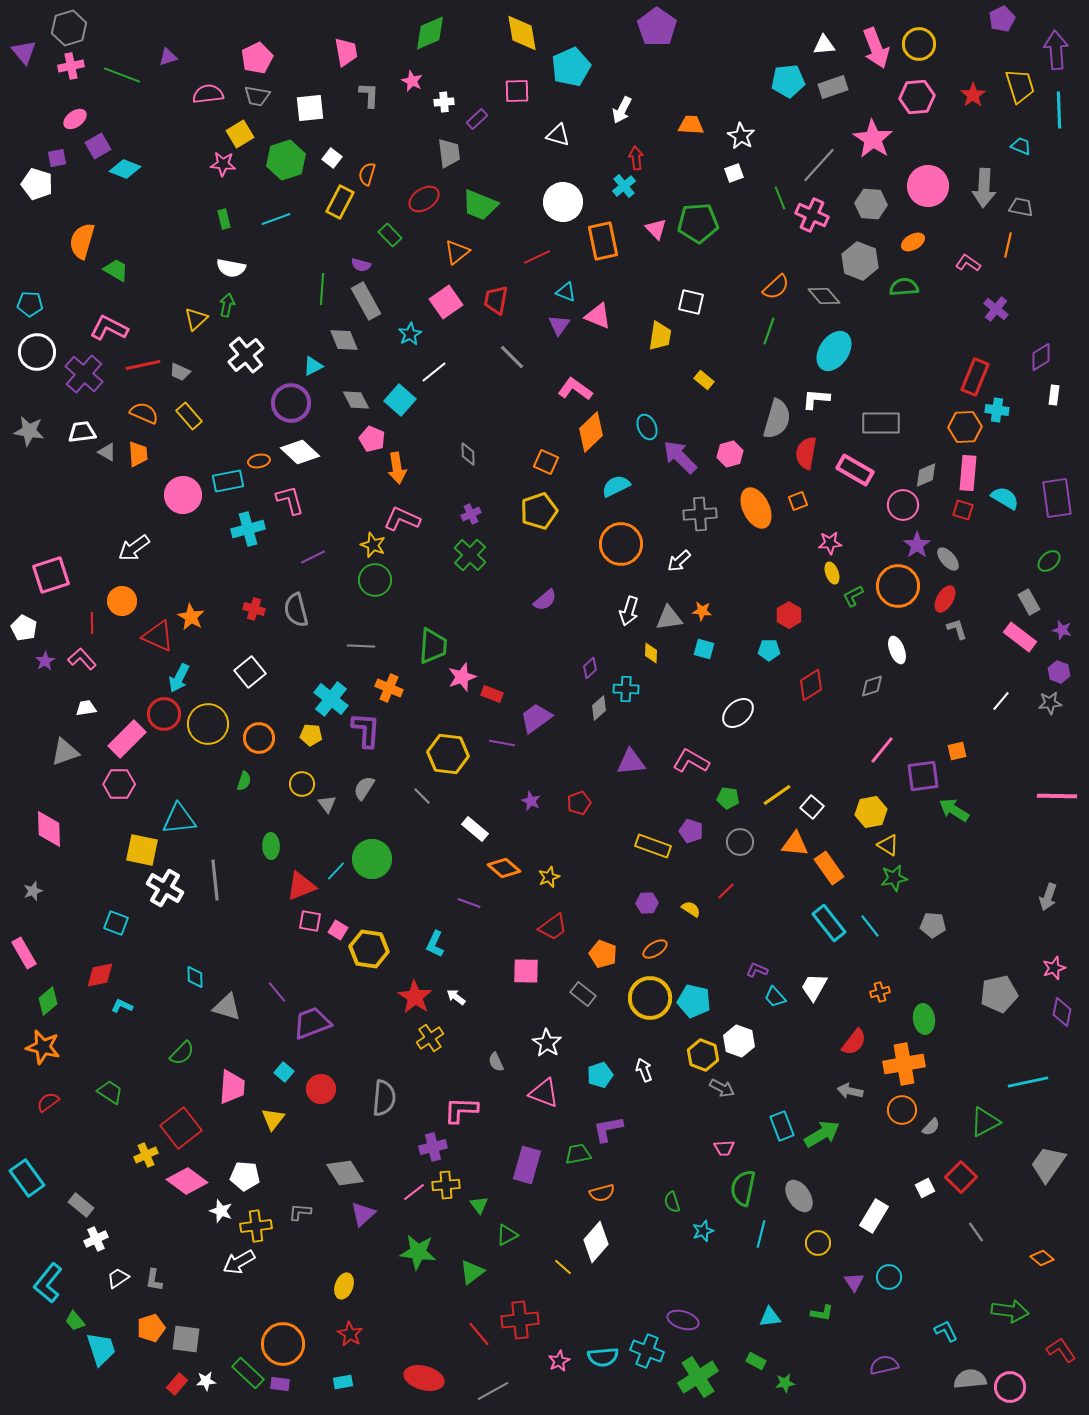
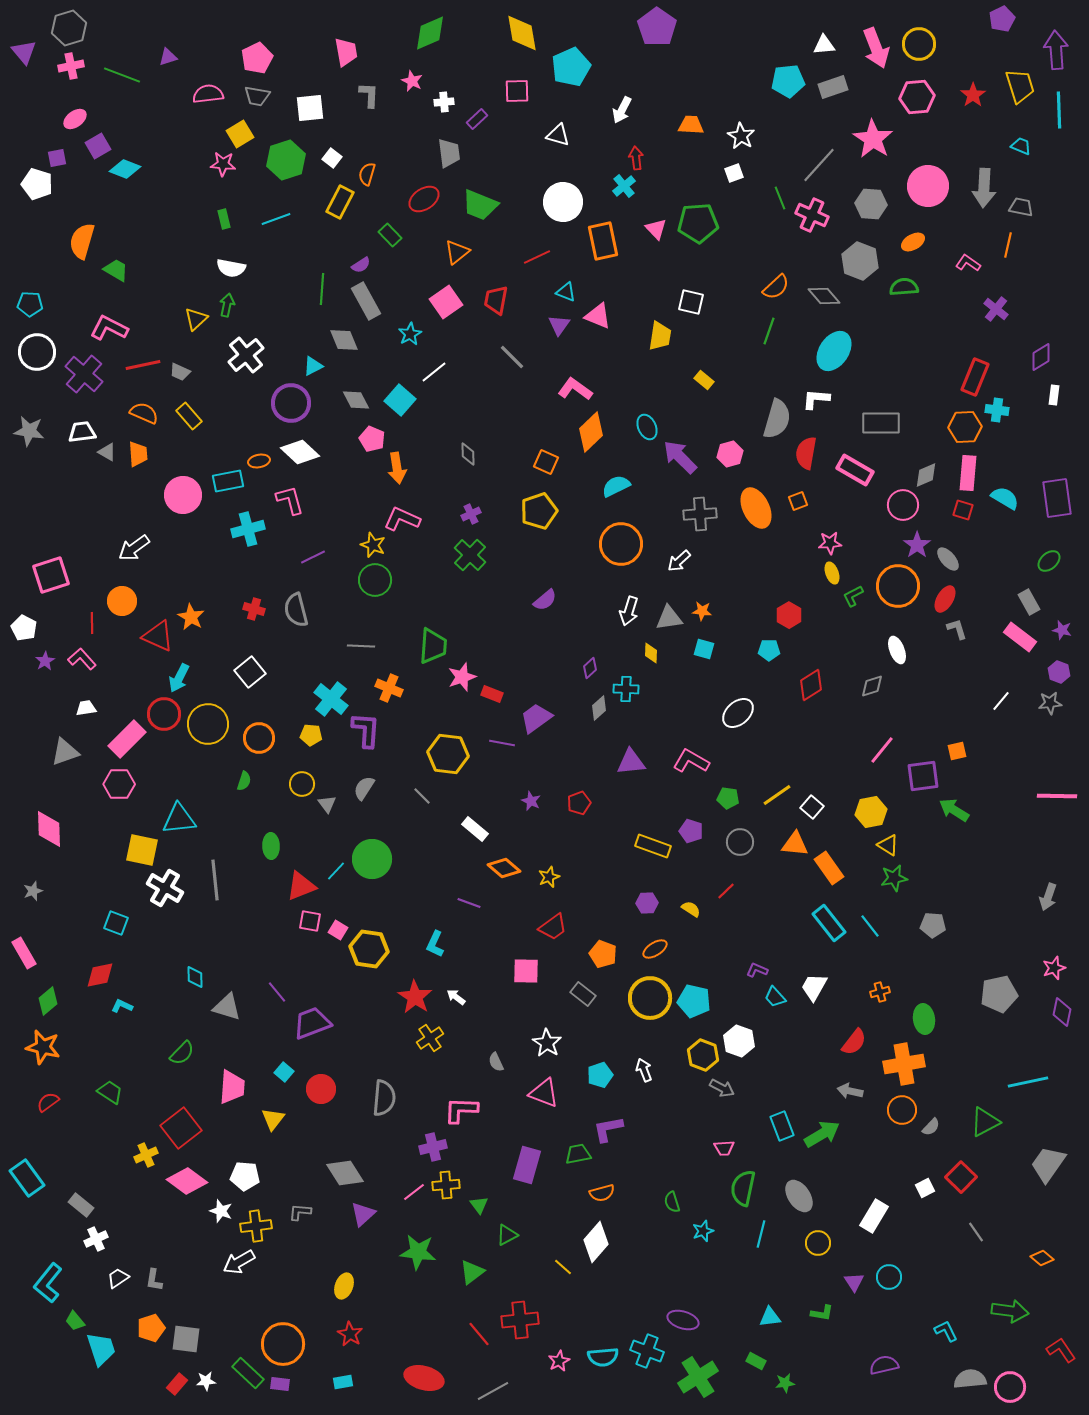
purple semicircle at (361, 265): rotated 48 degrees counterclockwise
